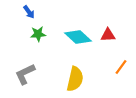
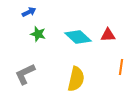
blue arrow: rotated 80 degrees counterclockwise
green star: rotated 21 degrees clockwise
orange line: rotated 28 degrees counterclockwise
yellow semicircle: moved 1 px right
